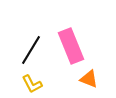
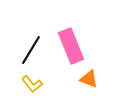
yellow L-shape: rotated 10 degrees counterclockwise
